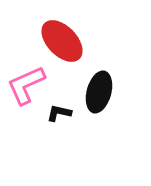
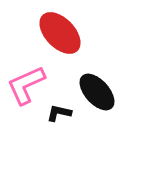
red ellipse: moved 2 px left, 8 px up
black ellipse: moved 2 px left; rotated 57 degrees counterclockwise
